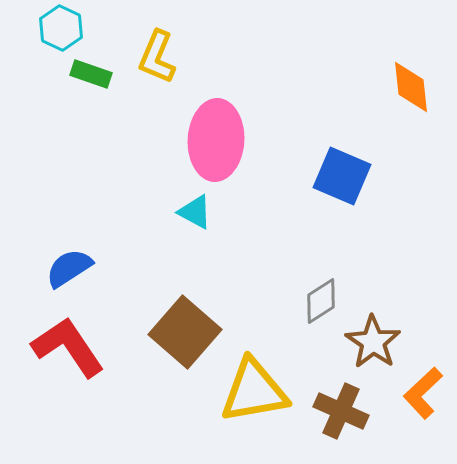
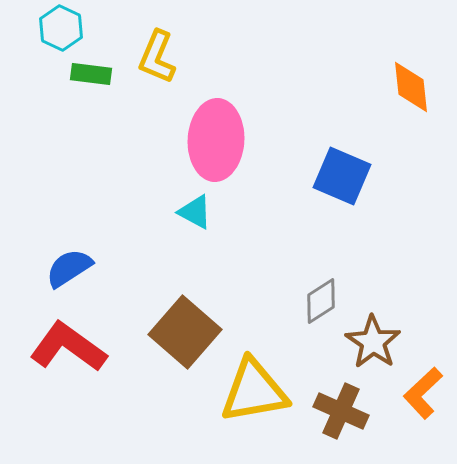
green rectangle: rotated 12 degrees counterclockwise
red L-shape: rotated 20 degrees counterclockwise
